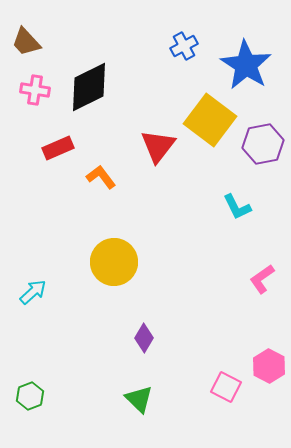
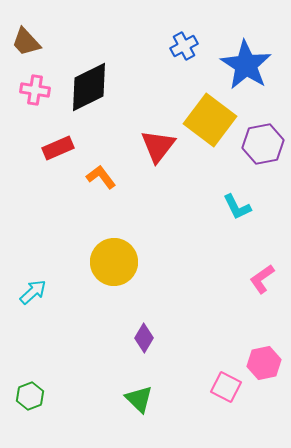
pink hexagon: moved 5 px left, 3 px up; rotated 20 degrees clockwise
